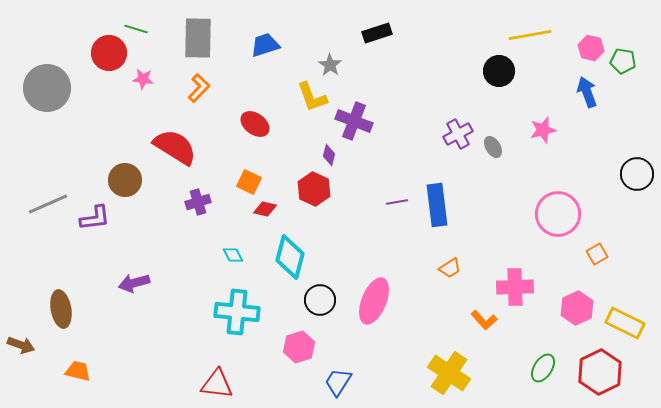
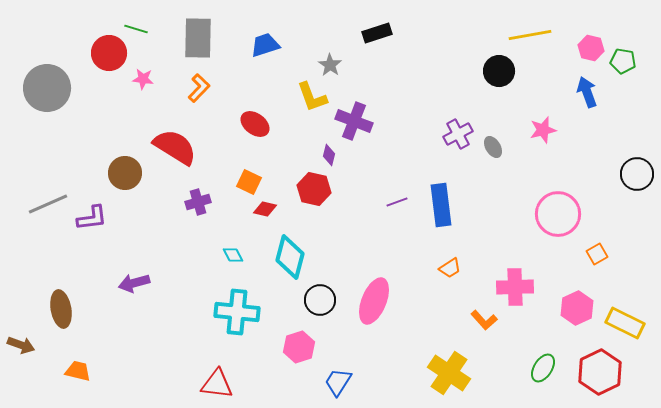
brown circle at (125, 180): moved 7 px up
red hexagon at (314, 189): rotated 12 degrees counterclockwise
purple line at (397, 202): rotated 10 degrees counterclockwise
blue rectangle at (437, 205): moved 4 px right
purple L-shape at (95, 218): moved 3 px left
